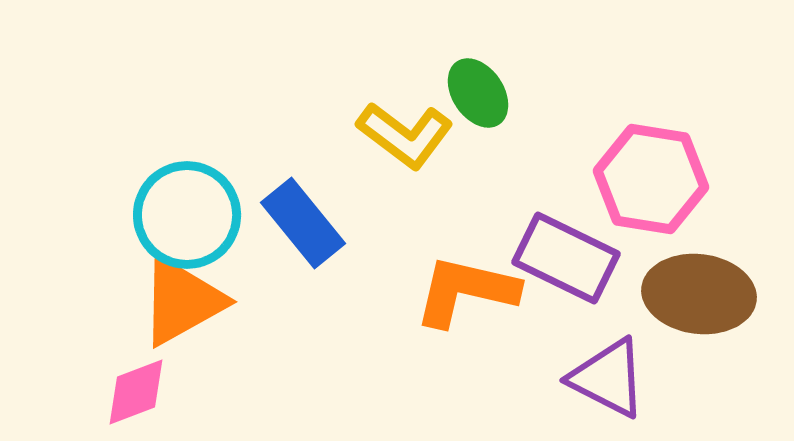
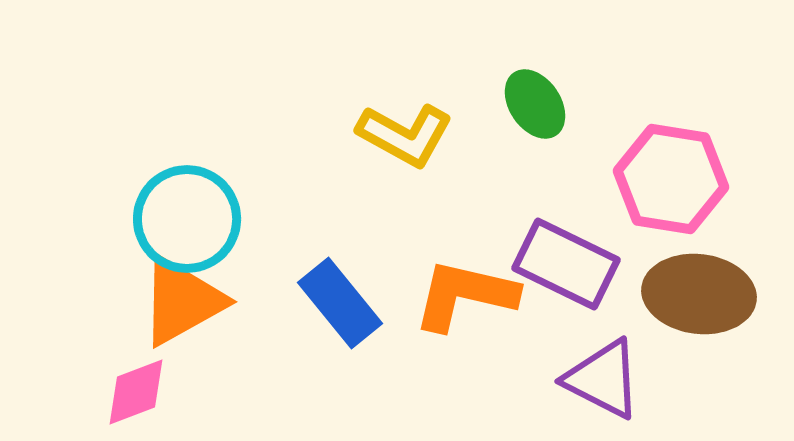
green ellipse: moved 57 px right, 11 px down
yellow L-shape: rotated 8 degrees counterclockwise
pink hexagon: moved 20 px right
cyan circle: moved 4 px down
blue rectangle: moved 37 px right, 80 px down
purple rectangle: moved 6 px down
orange L-shape: moved 1 px left, 4 px down
purple triangle: moved 5 px left, 1 px down
